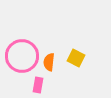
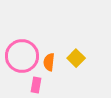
yellow square: rotated 18 degrees clockwise
pink rectangle: moved 2 px left
